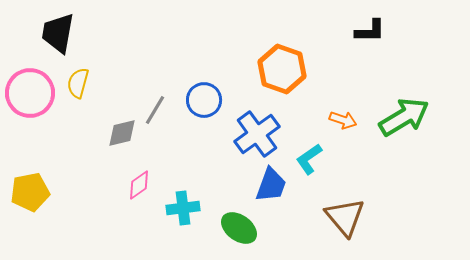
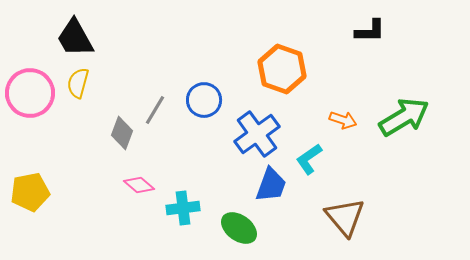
black trapezoid: moved 17 px right, 5 px down; rotated 39 degrees counterclockwise
gray diamond: rotated 56 degrees counterclockwise
pink diamond: rotated 76 degrees clockwise
